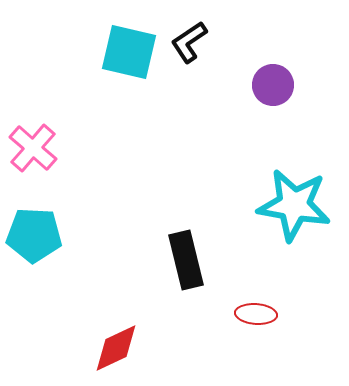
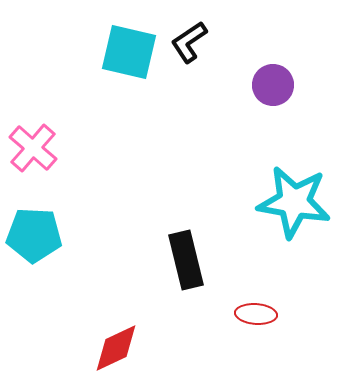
cyan star: moved 3 px up
